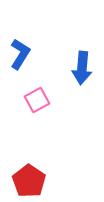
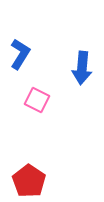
pink square: rotated 35 degrees counterclockwise
